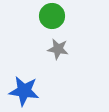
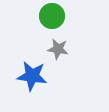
blue star: moved 8 px right, 15 px up
